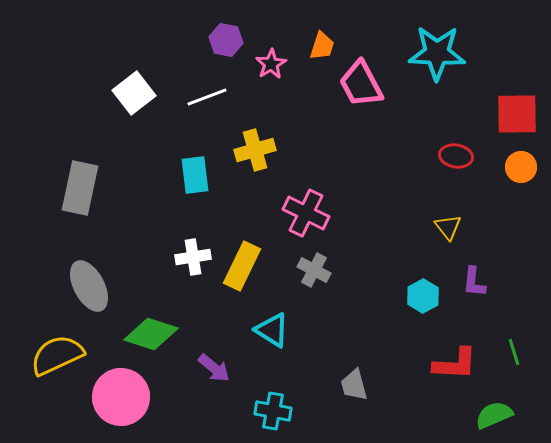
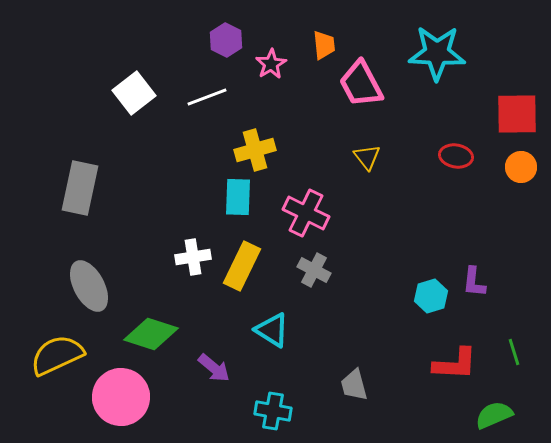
purple hexagon: rotated 16 degrees clockwise
orange trapezoid: moved 2 px right, 1 px up; rotated 24 degrees counterclockwise
cyan rectangle: moved 43 px right, 22 px down; rotated 9 degrees clockwise
yellow triangle: moved 81 px left, 70 px up
cyan hexagon: moved 8 px right; rotated 12 degrees clockwise
